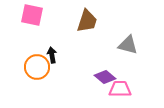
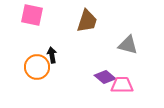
pink trapezoid: moved 2 px right, 4 px up
